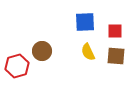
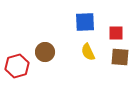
red square: moved 1 px right, 2 px down
brown circle: moved 3 px right, 1 px down
brown square: moved 4 px right, 1 px down
